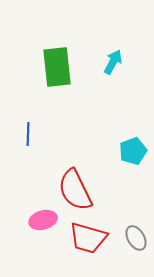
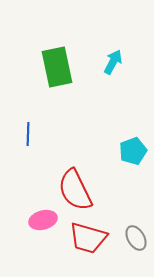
green rectangle: rotated 6 degrees counterclockwise
